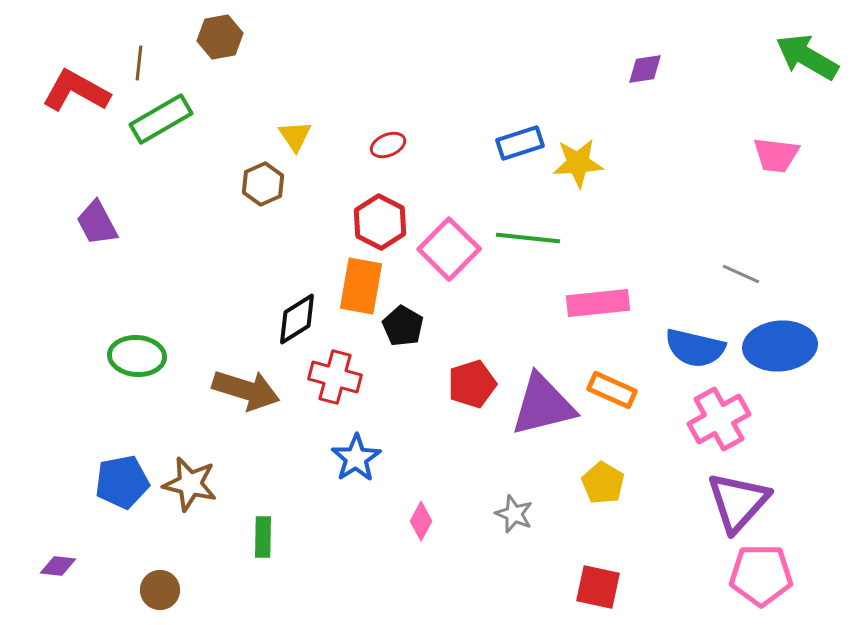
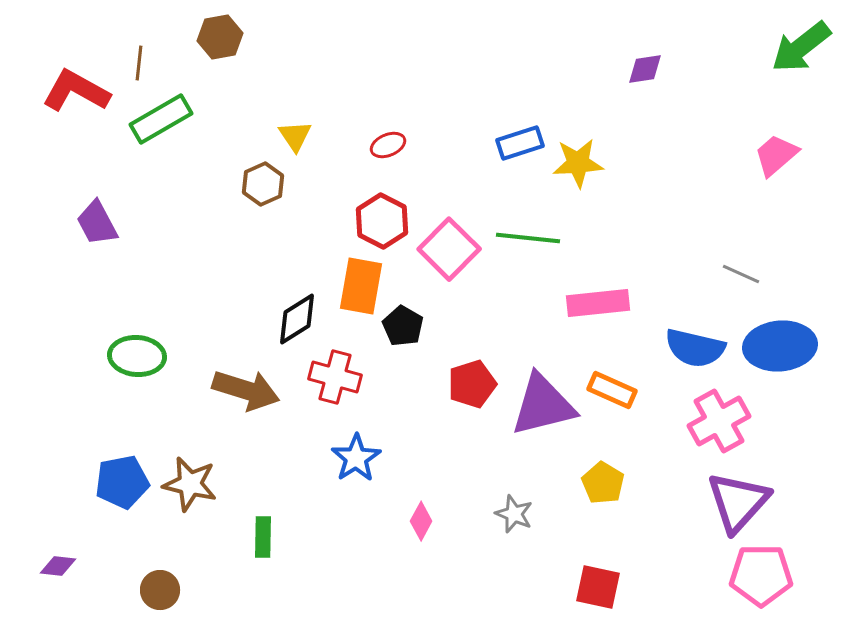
green arrow at (807, 57): moved 6 px left, 10 px up; rotated 68 degrees counterclockwise
pink trapezoid at (776, 155): rotated 132 degrees clockwise
red hexagon at (380, 222): moved 2 px right, 1 px up
pink cross at (719, 419): moved 2 px down
